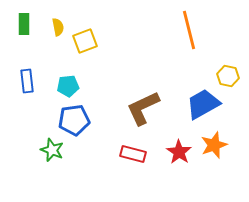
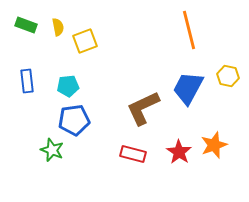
green rectangle: moved 2 px right, 1 px down; rotated 70 degrees counterclockwise
blue trapezoid: moved 15 px left, 16 px up; rotated 33 degrees counterclockwise
